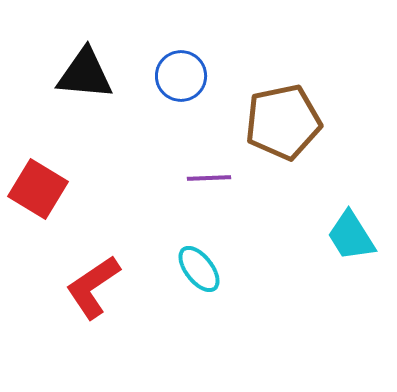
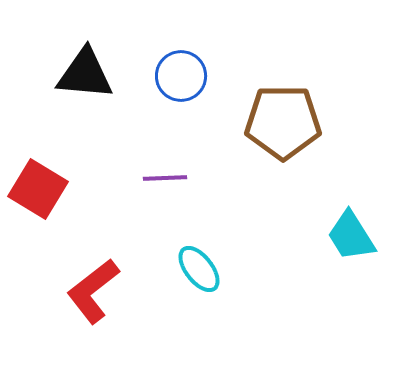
brown pentagon: rotated 12 degrees clockwise
purple line: moved 44 px left
red L-shape: moved 4 px down; rotated 4 degrees counterclockwise
